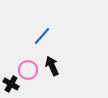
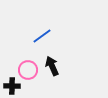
blue line: rotated 12 degrees clockwise
black cross: moved 1 px right, 2 px down; rotated 28 degrees counterclockwise
